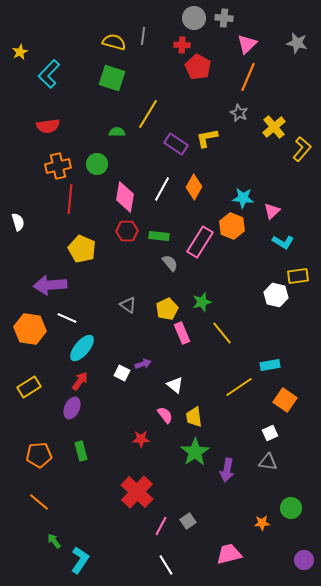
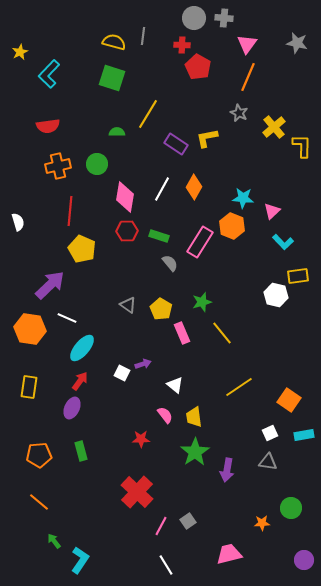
pink triangle at (247, 44): rotated 10 degrees counterclockwise
yellow L-shape at (302, 149): moved 3 px up; rotated 40 degrees counterclockwise
red line at (70, 199): moved 12 px down
green rectangle at (159, 236): rotated 12 degrees clockwise
cyan L-shape at (283, 242): rotated 15 degrees clockwise
purple arrow at (50, 285): rotated 140 degrees clockwise
yellow pentagon at (167, 309): moved 6 px left; rotated 15 degrees counterclockwise
cyan rectangle at (270, 365): moved 34 px right, 70 px down
yellow rectangle at (29, 387): rotated 50 degrees counterclockwise
orange square at (285, 400): moved 4 px right
